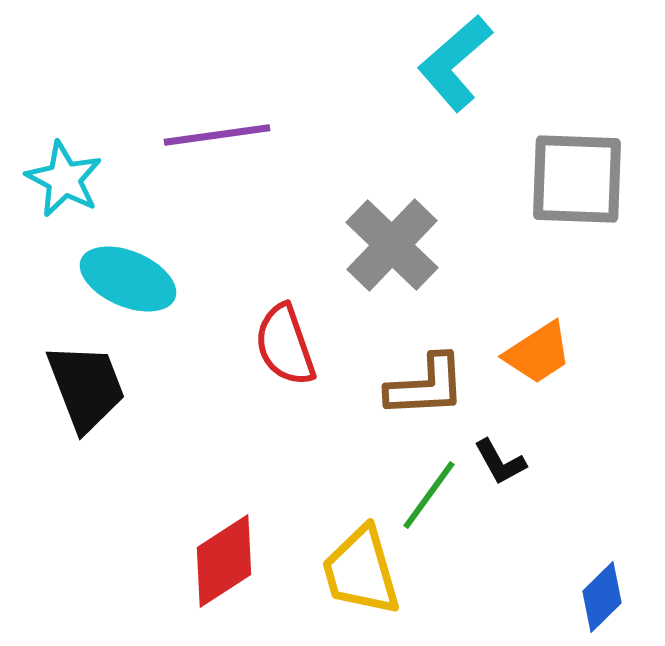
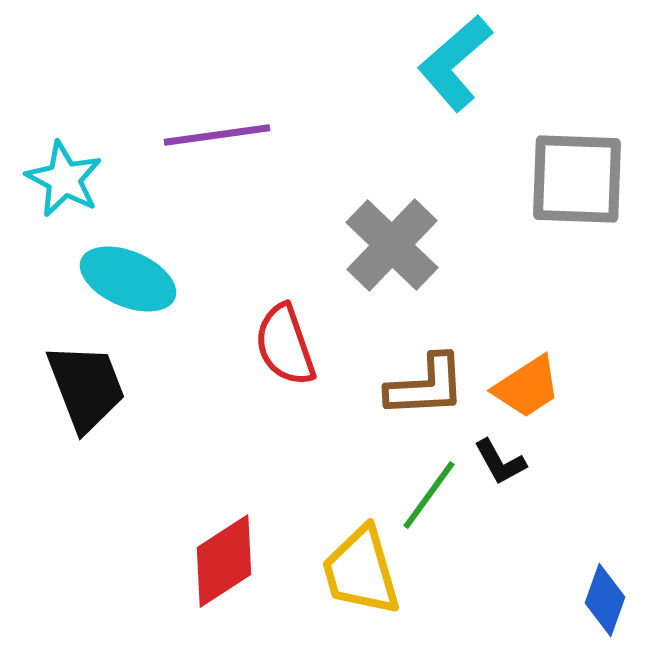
orange trapezoid: moved 11 px left, 34 px down
blue diamond: moved 3 px right, 3 px down; rotated 26 degrees counterclockwise
